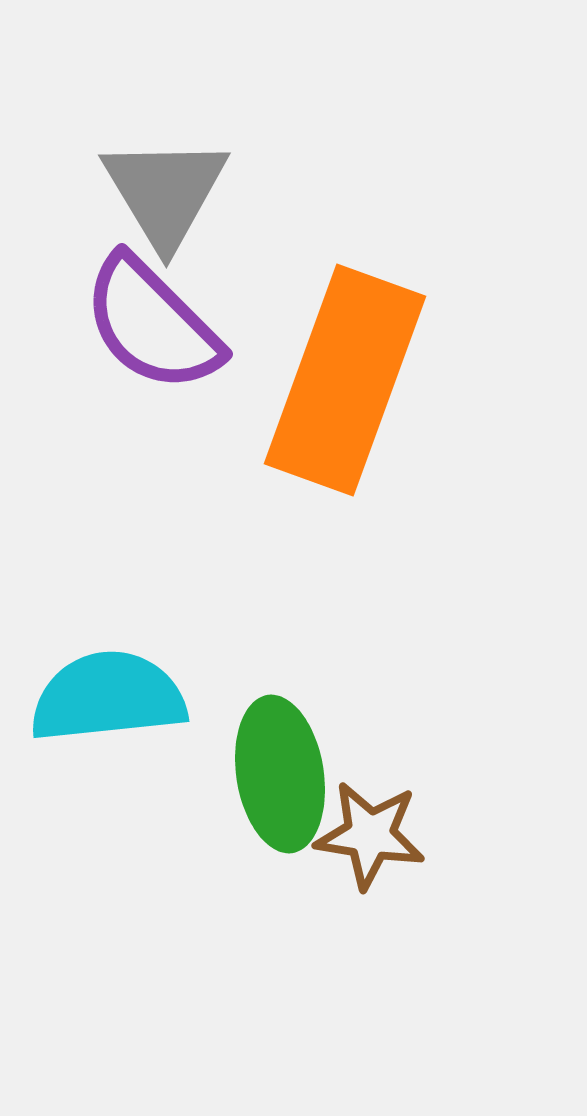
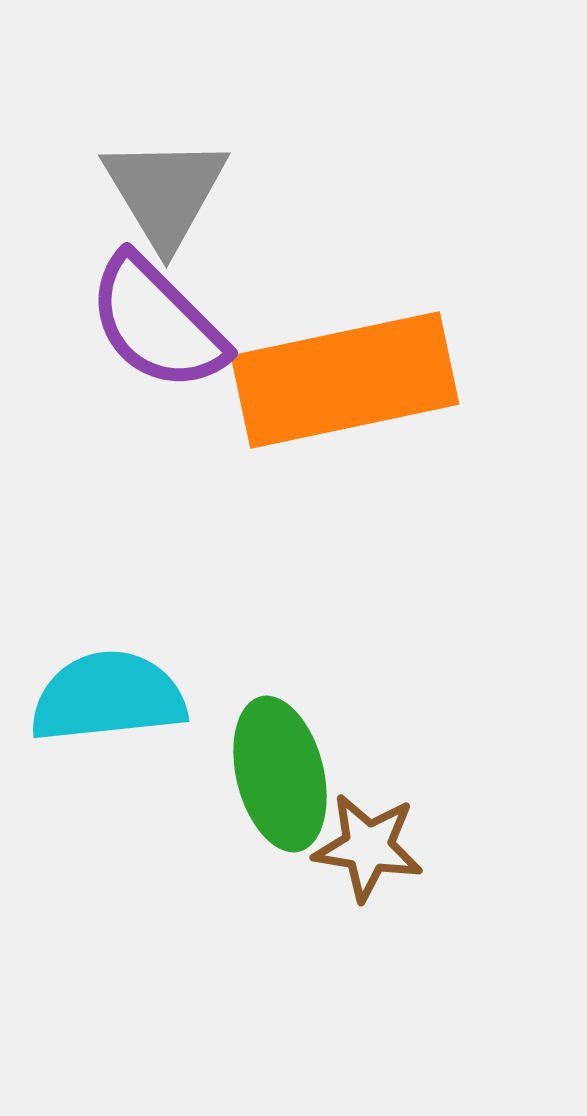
purple semicircle: moved 5 px right, 1 px up
orange rectangle: rotated 58 degrees clockwise
green ellipse: rotated 5 degrees counterclockwise
brown star: moved 2 px left, 12 px down
